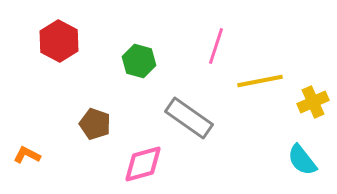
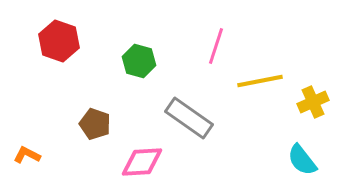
red hexagon: rotated 9 degrees counterclockwise
pink diamond: moved 1 px left, 2 px up; rotated 12 degrees clockwise
